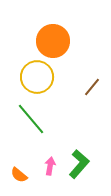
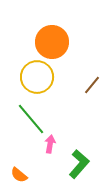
orange circle: moved 1 px left, 1 px down
brown line: moved 2 px up
pink arrow: moved 22 px up
